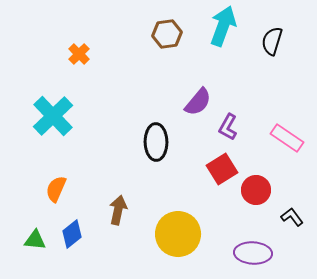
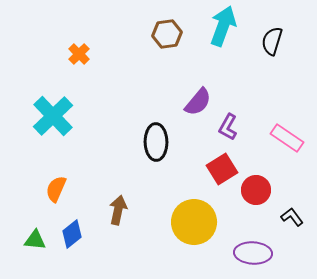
yellow circle: moved 16 px right, 12 px up
